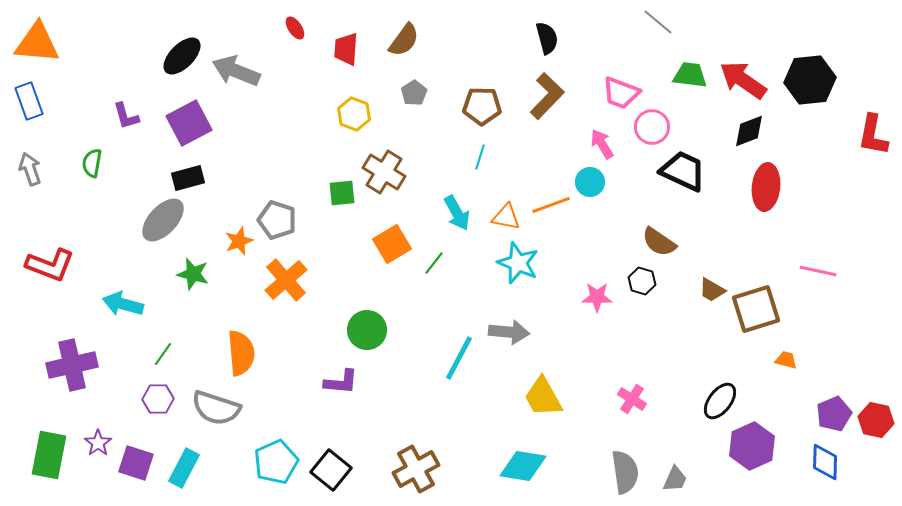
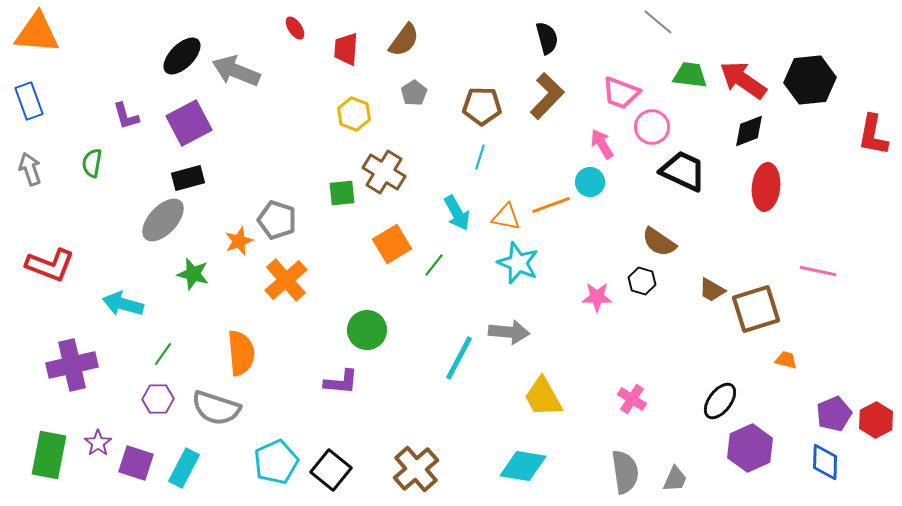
orange triangle at (37, 43): moved 10 px up
green line at (434, 263): moved 2 px down
red hexagon at (876, 420): rotated 20 degrees clockwise
purple hexagon at (752, 446): moved 2 px left, 2 px down
brown cross at (416, 469): rotated 12 degrees counterclockwise
